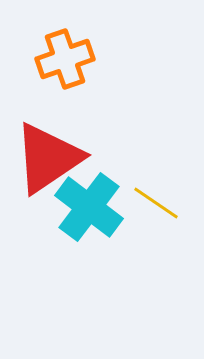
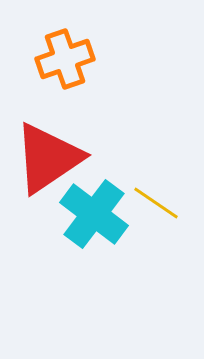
cyan cross: moved 5 px right, 7 px down
